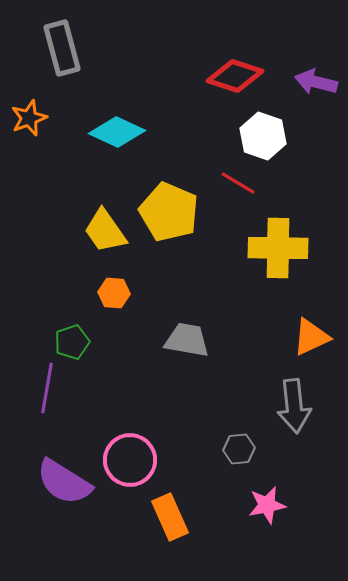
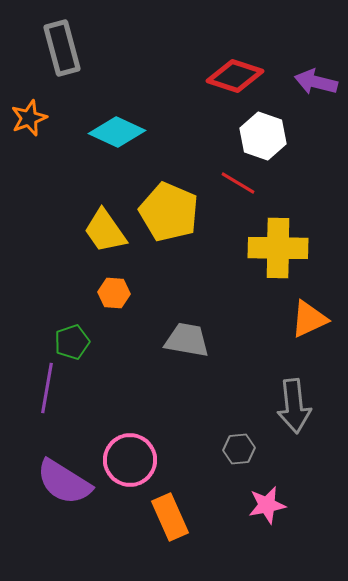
orange triangle: moved 2 px left, 18 px up
